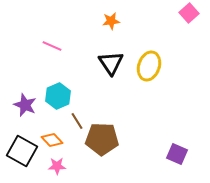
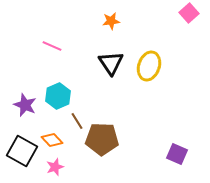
pink star: moved 2 px left, 1 px down; rotated 18 degrees counterclockwise
